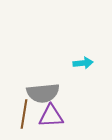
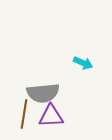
cyan arrow: rotated 30 degrees clockwise
